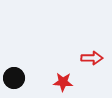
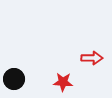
black circle: moved 1 px down
